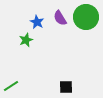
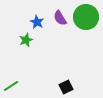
black square: rotated 24 degrees counterclockwise
